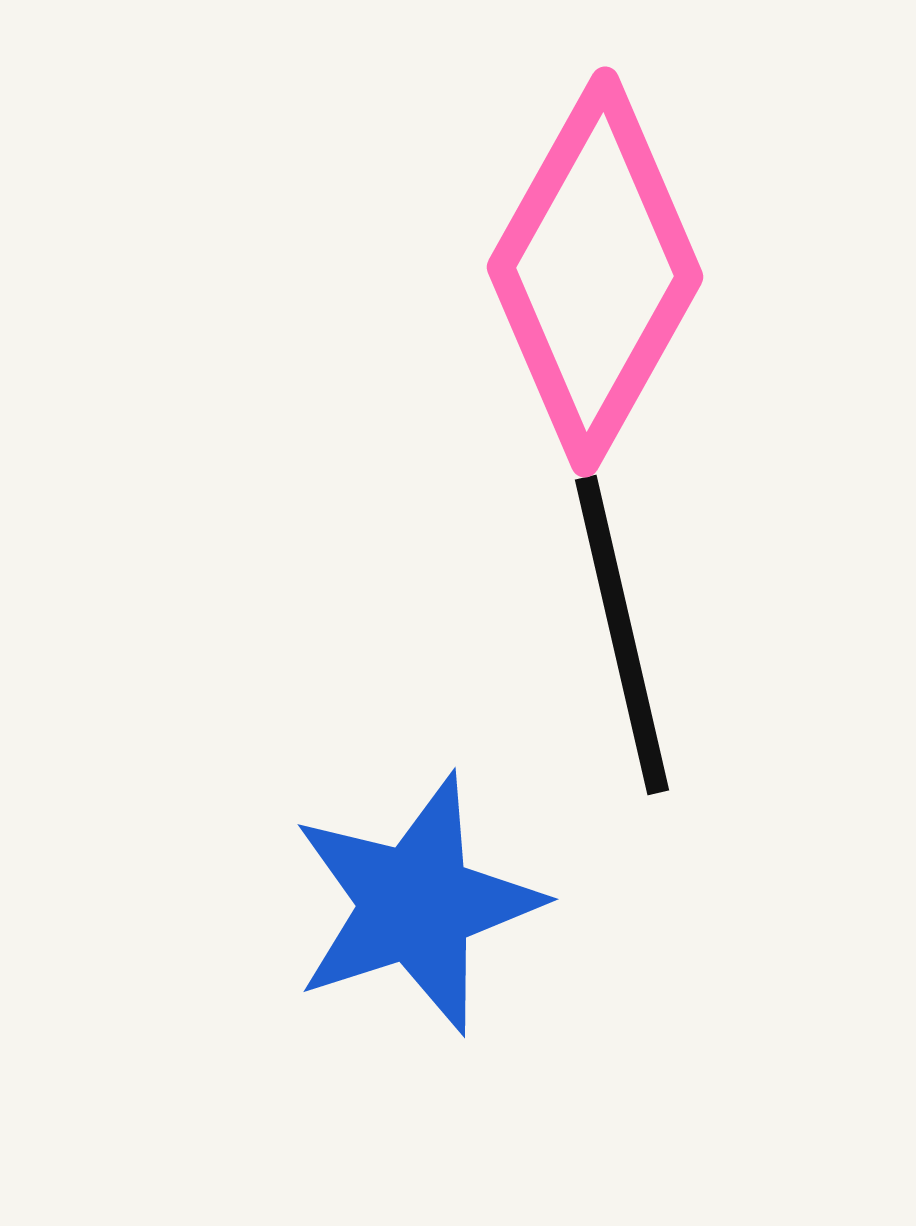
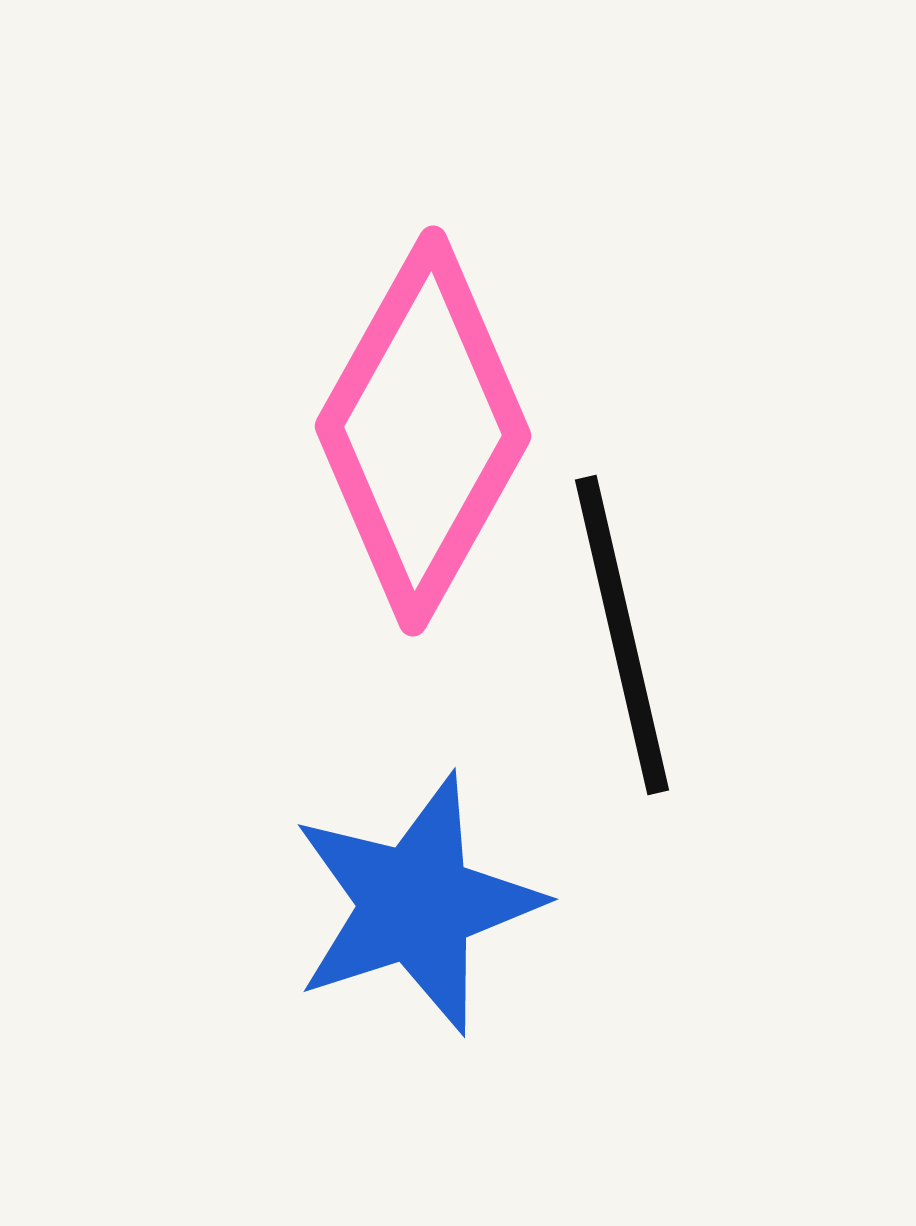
pink diamond: moved 172 px left, 159 px down
